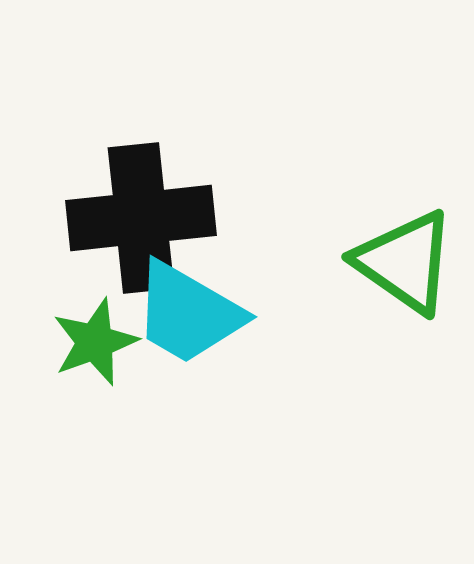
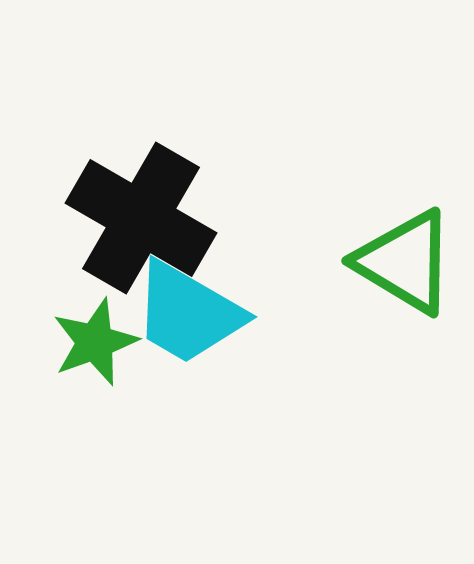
black cross: rotated 36 degrees clockwise
green triangle: rotated 4 degrees counterclockwise
